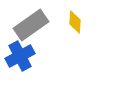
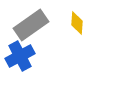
yellow diamond: moved 2 px right, 1 px down
